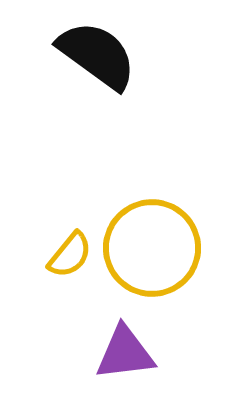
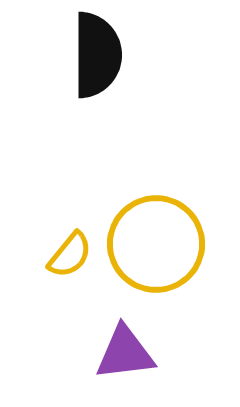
black semicircle: rotated 54 degrees clockwise
yellow circle: moved 4 px right, 4 px up
